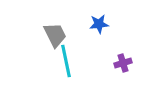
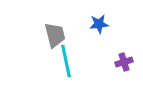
gray trapezoid: rotated 12 degrees clockwise
purple cross: moved 1 px right, 1 px up
